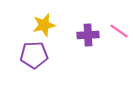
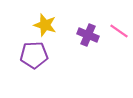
yellow star: moved 1 px right; rotated 30 degrees clockwise
purple cross: rotated 25 degrees clockwise
